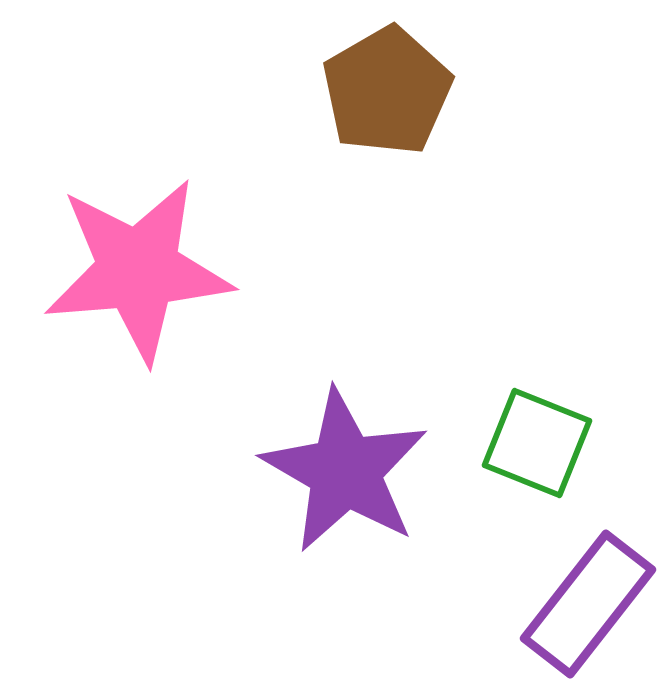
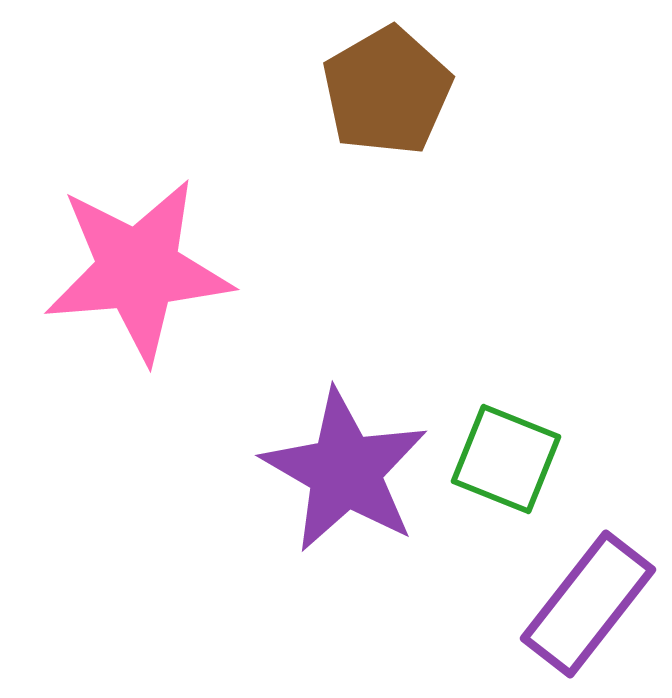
green square: moved 31 px left, 16 px down
